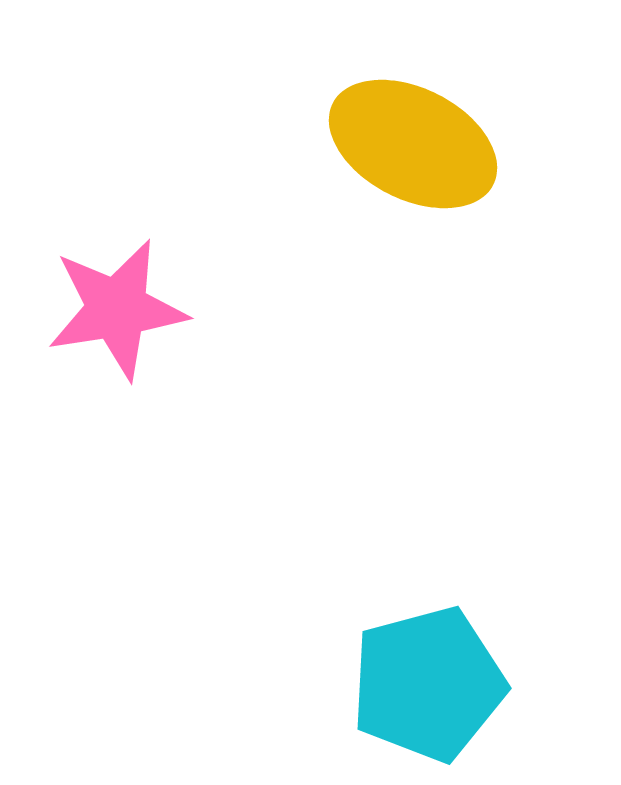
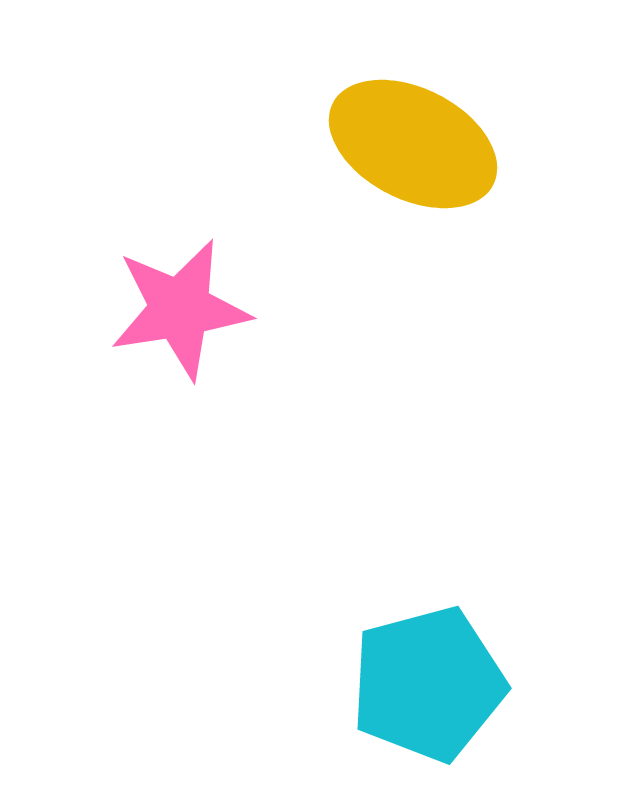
pink star: moved 63 px right
